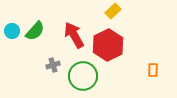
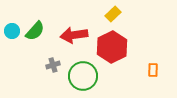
yellow rectangle: moved 3 px down
red arrow: rotated 68 degrees counterclockwise
red hexagon: moved 4 px right, 2 px down
